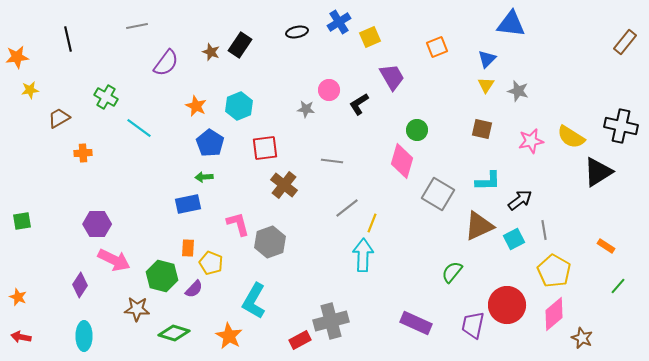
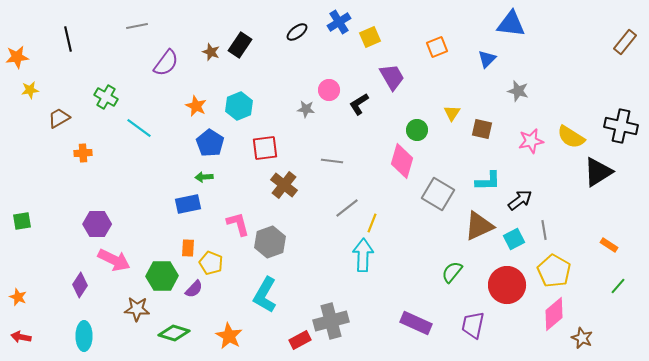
black ellipse at (297, 32): rotated 25 degrees counterclockwise
yellow triangle at (486, 85): moved 34 px left, 28 px down
orange rectangle at (606, 246): moved 3 px right, 1 px up
green hexagon at (162, 276): rotated 16 degrees counterclockwise
cyan L-shape at (254, 301): moved 11 px right, 6 px up
red circle at (507, 305): moved 20 px up
